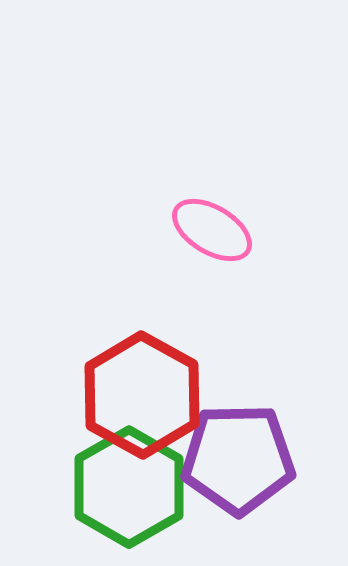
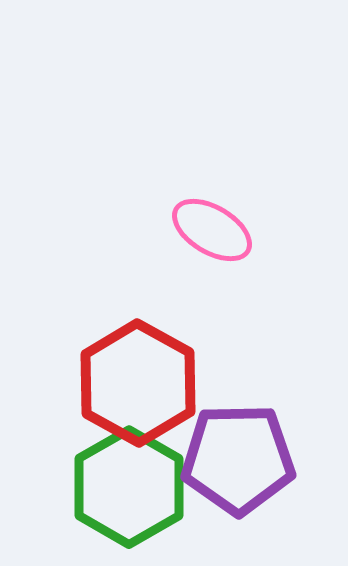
red hexagon: moved 4 px left, 12 px up
